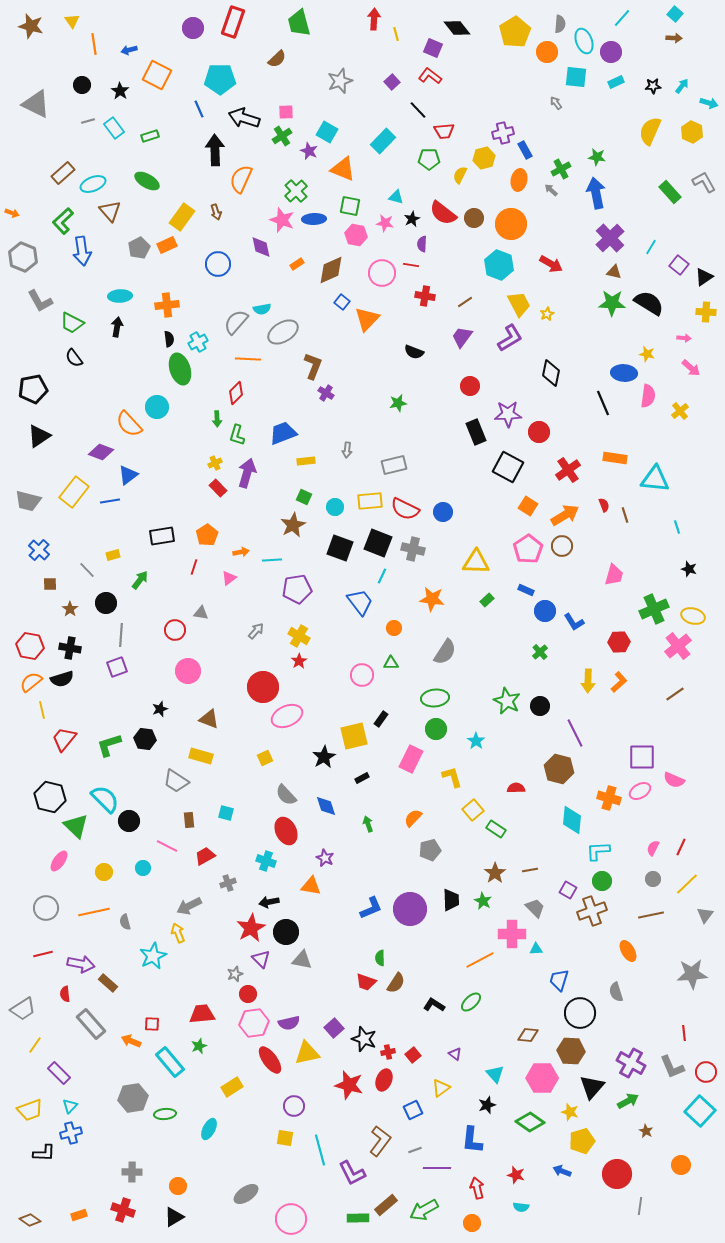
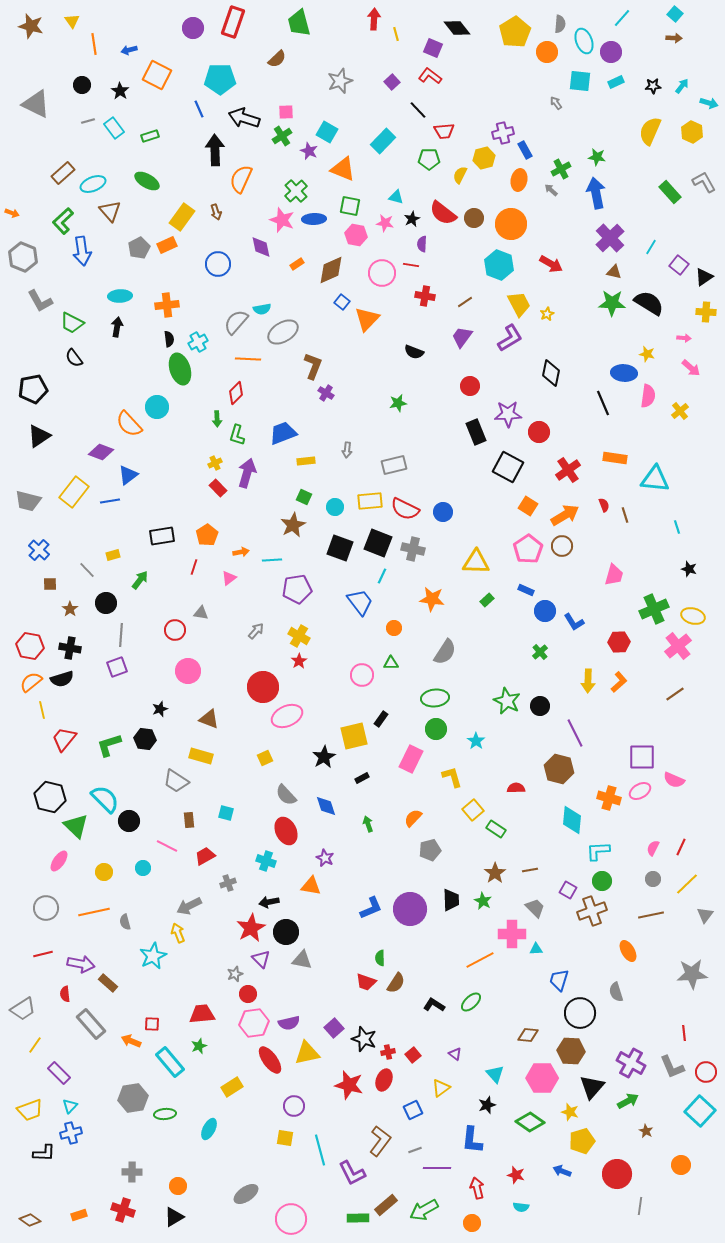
cyan square at (576, 77): moved 4 px right, 4 px down
